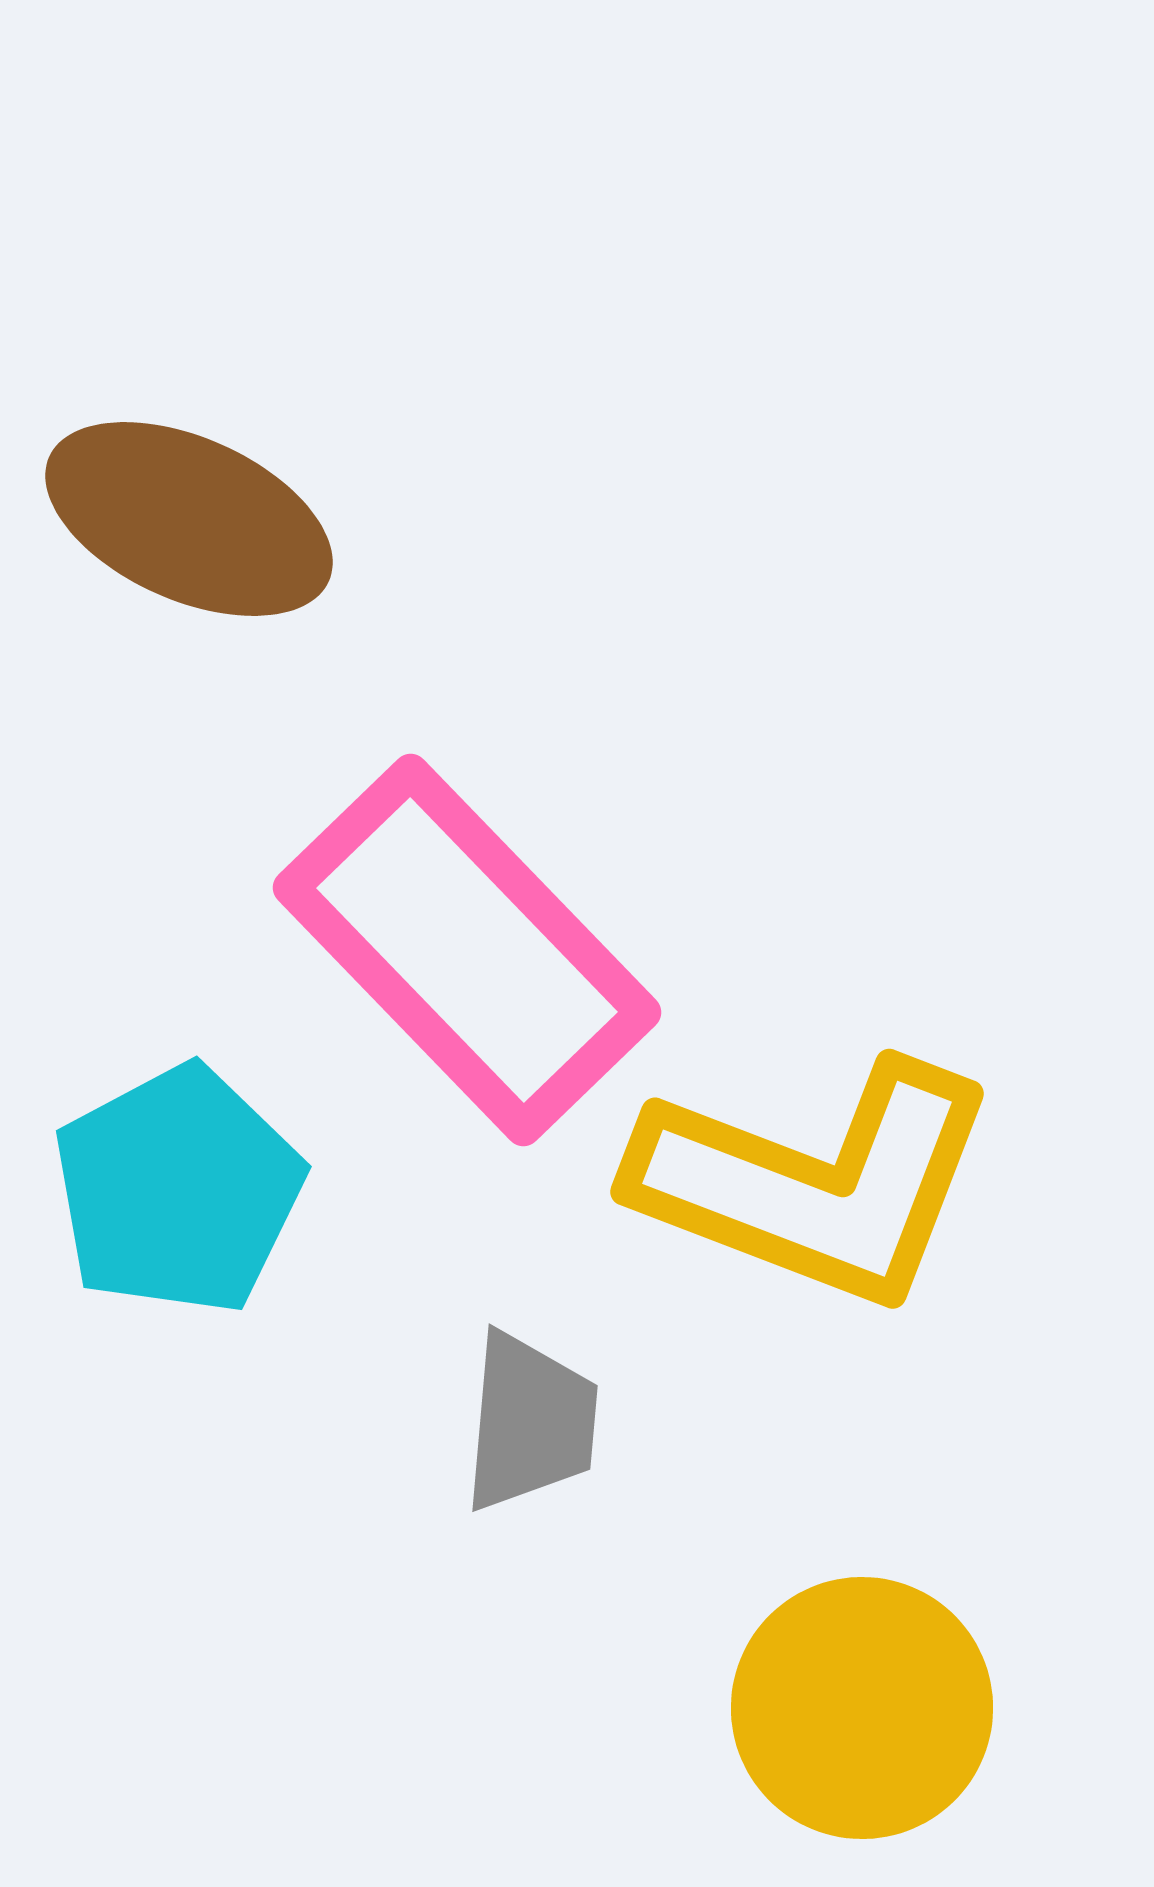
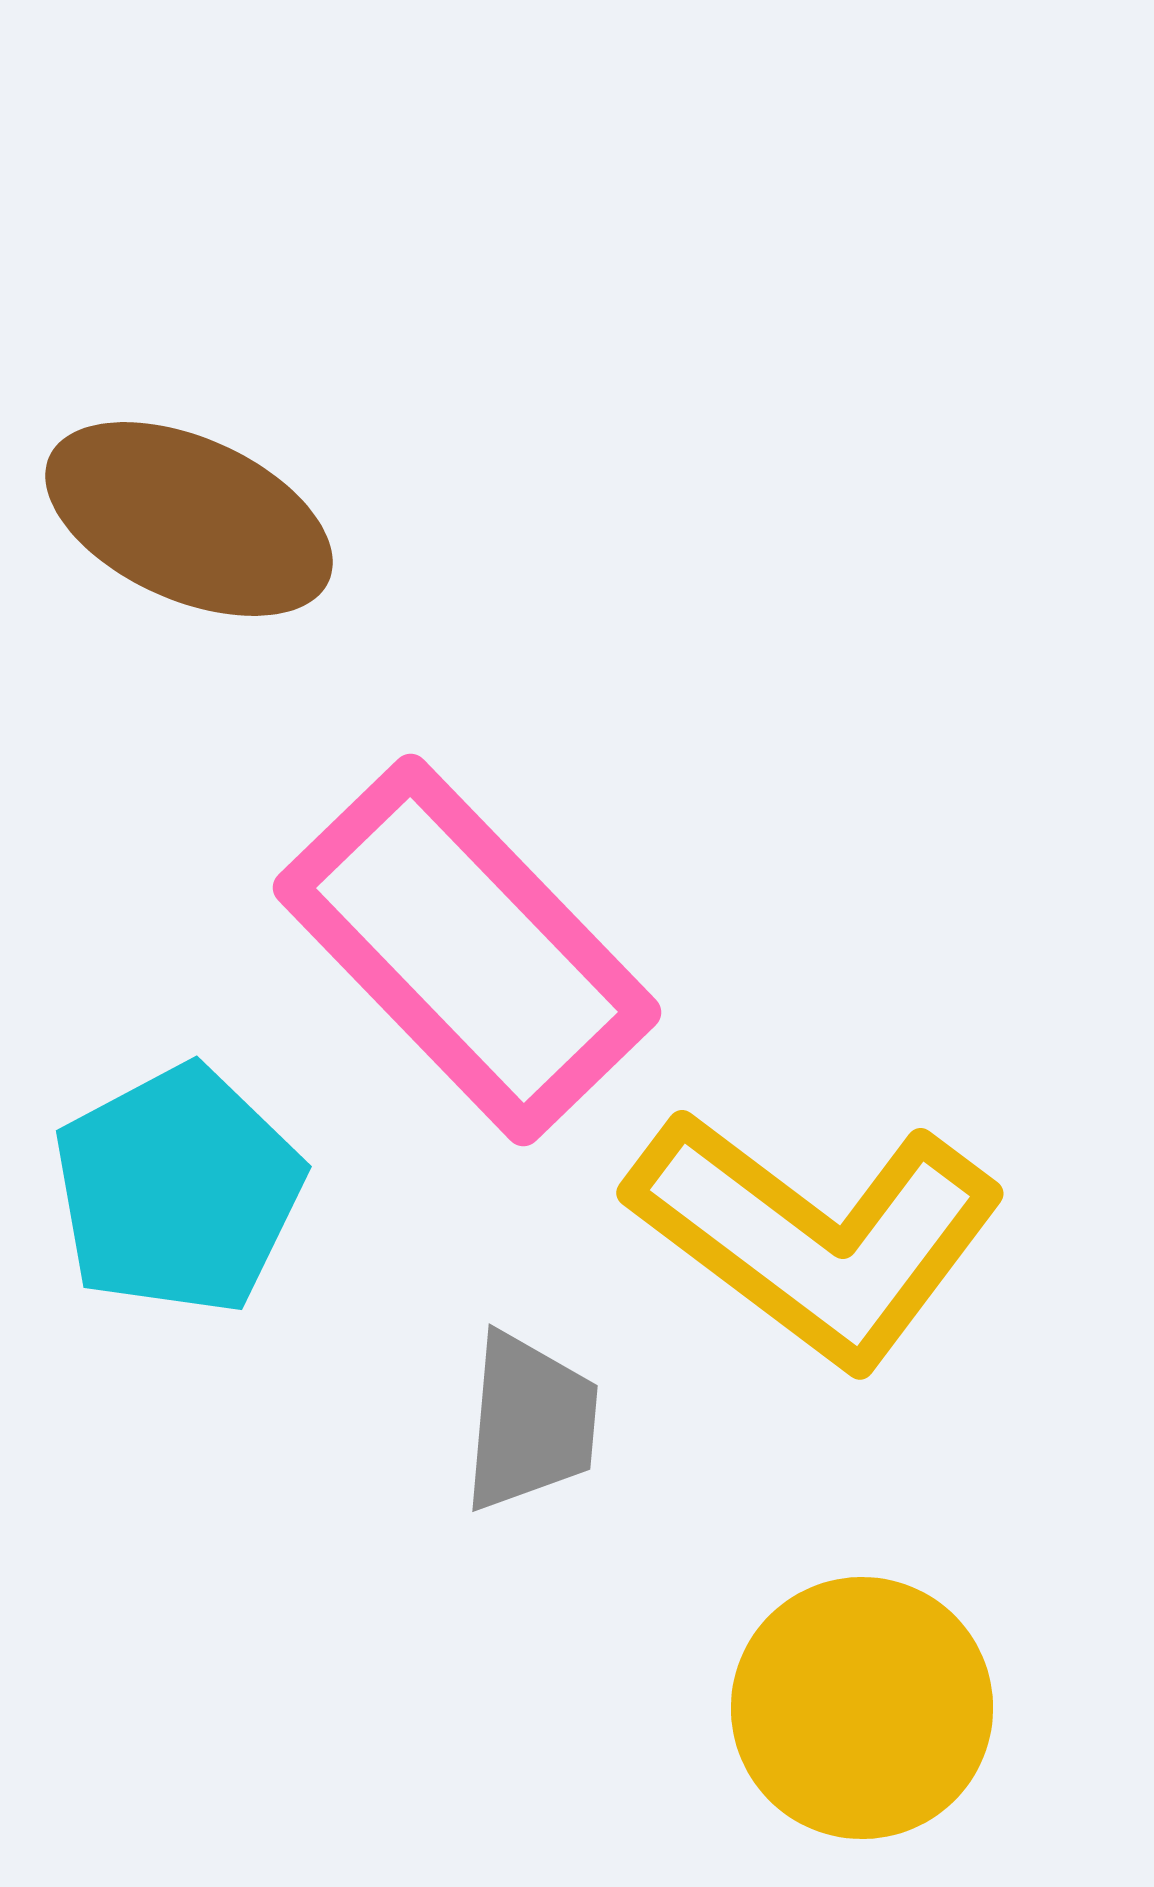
yellow L-shape: moved 1 px right, 54 px down; rotated 16 degrees clockwise
